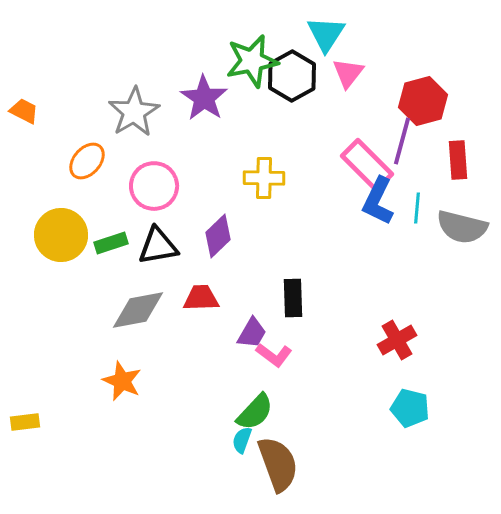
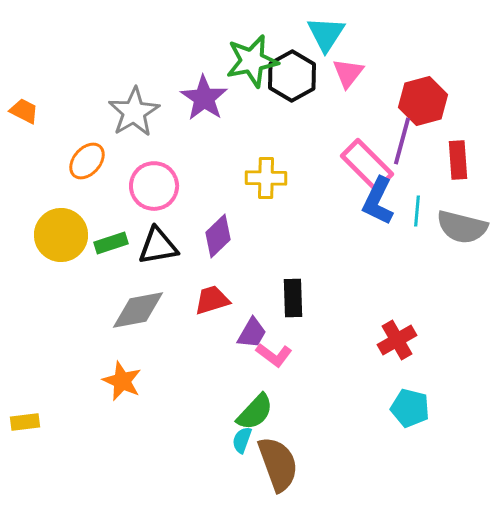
yellow cross: moved 2 px right
cyan line: moved 3 px down
red trapezoid: moved 11 px right, 2 px down; rotated 15 degrees counterclockwise
